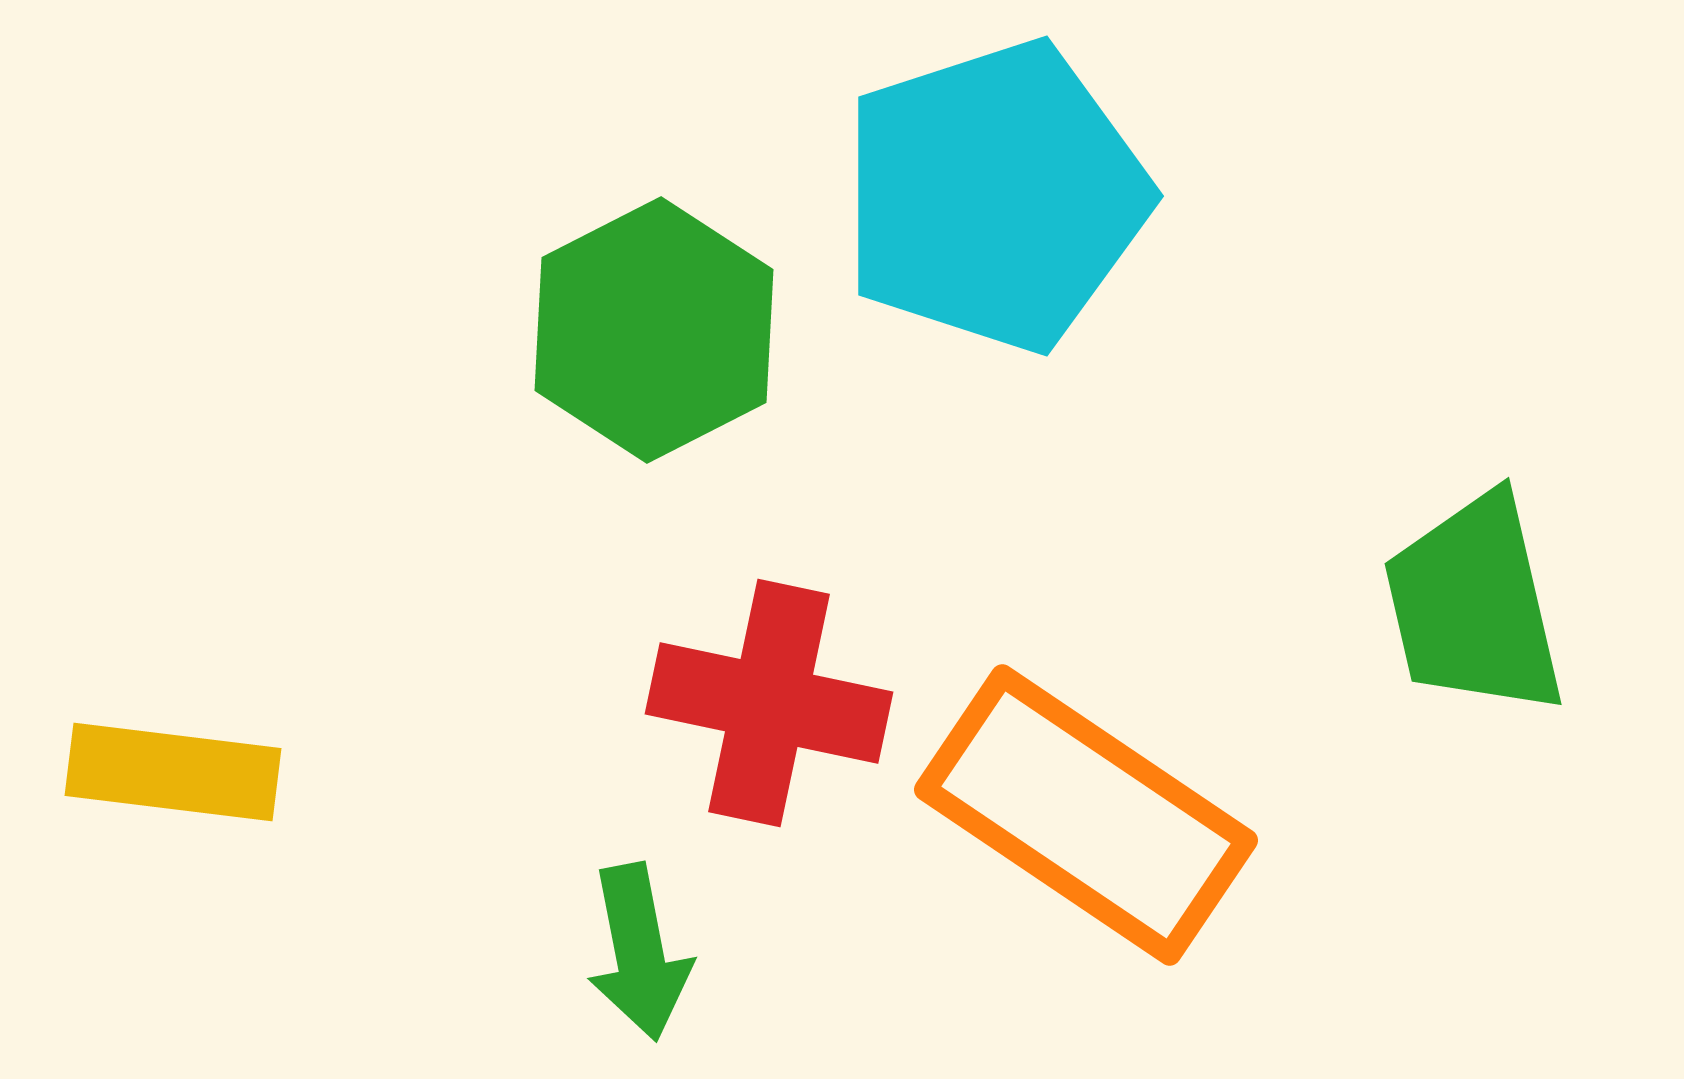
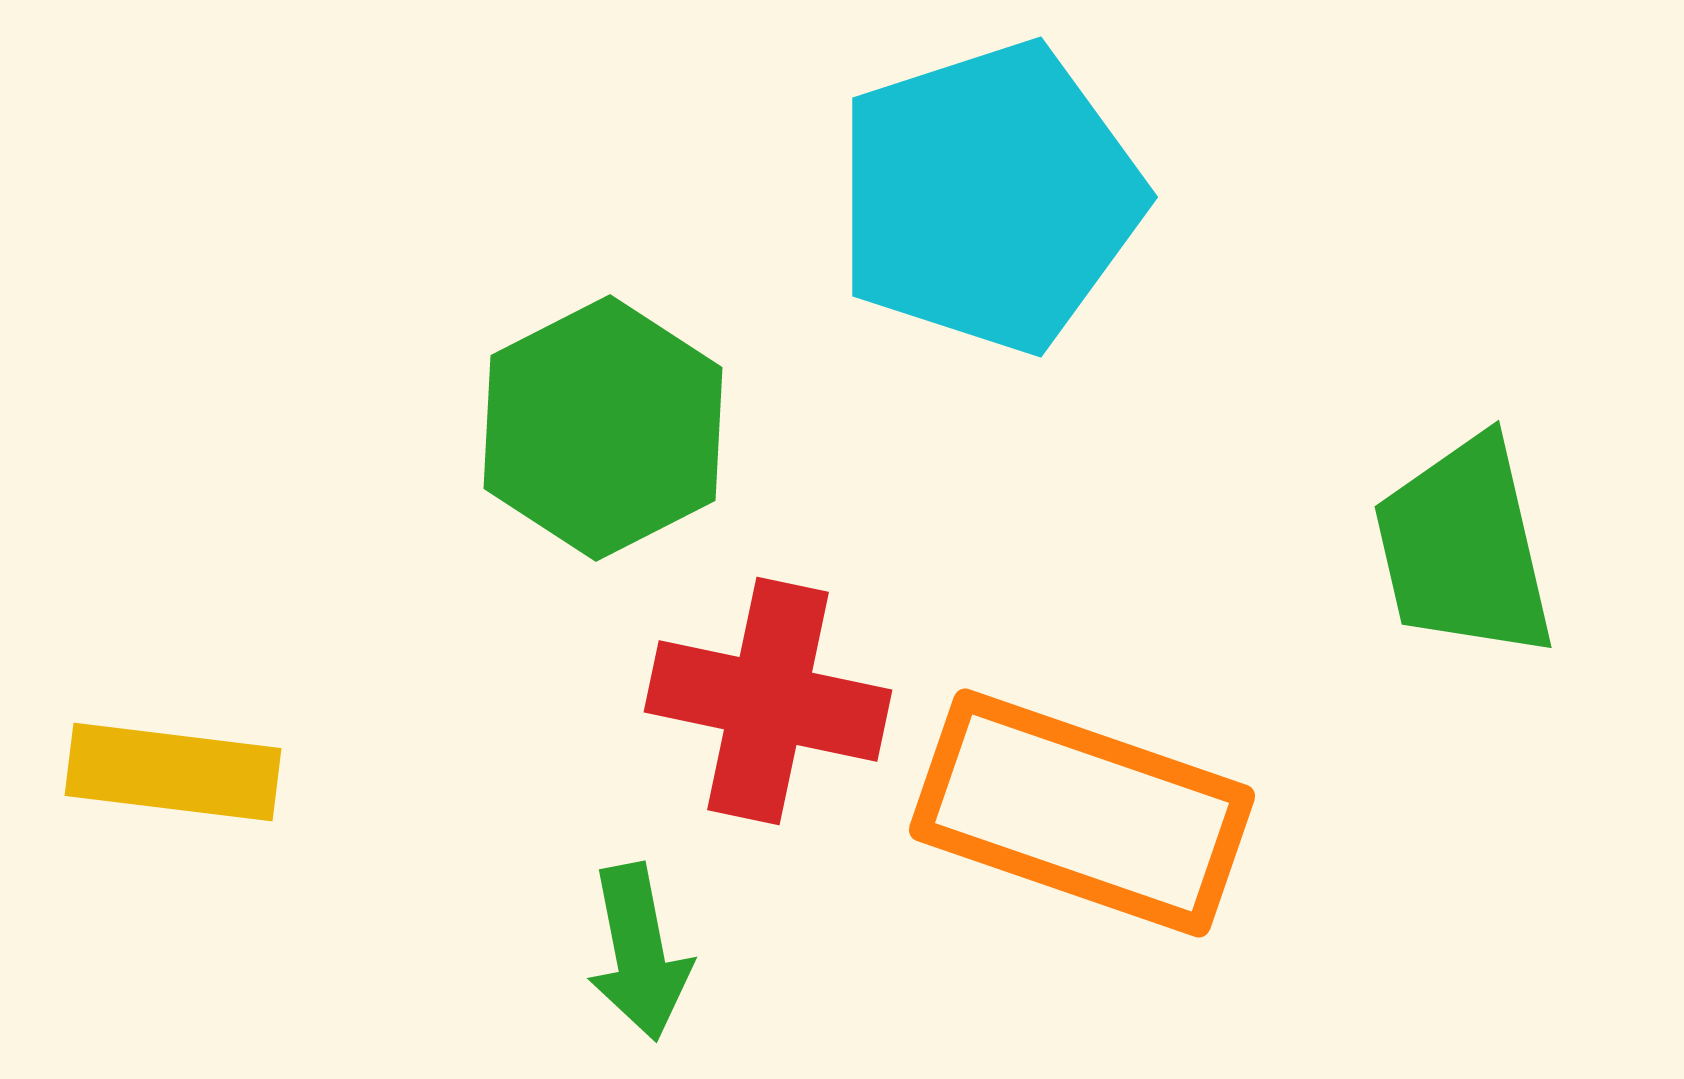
cyan pentagon: moved 6 px left, 1 px down
green hexagon: moved 51 px left, 98 px down
green trapezoid: moved 10 px left, 57 px up
red cross: moved 1 px left, 2 px up
orange rectangle: moved 4 px left, 2 px up; rotated 15 degrees counterclockwise
